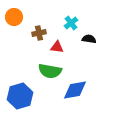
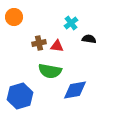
brown cross: moved 10 px down
red triangle: moved 1 px up
